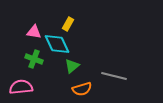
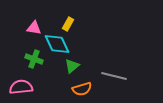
pink triangle: moved 4 px up
